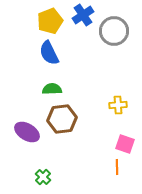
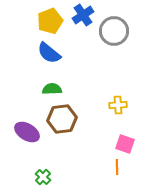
blue semicircle: rotated 25 degrees counterclockwise
